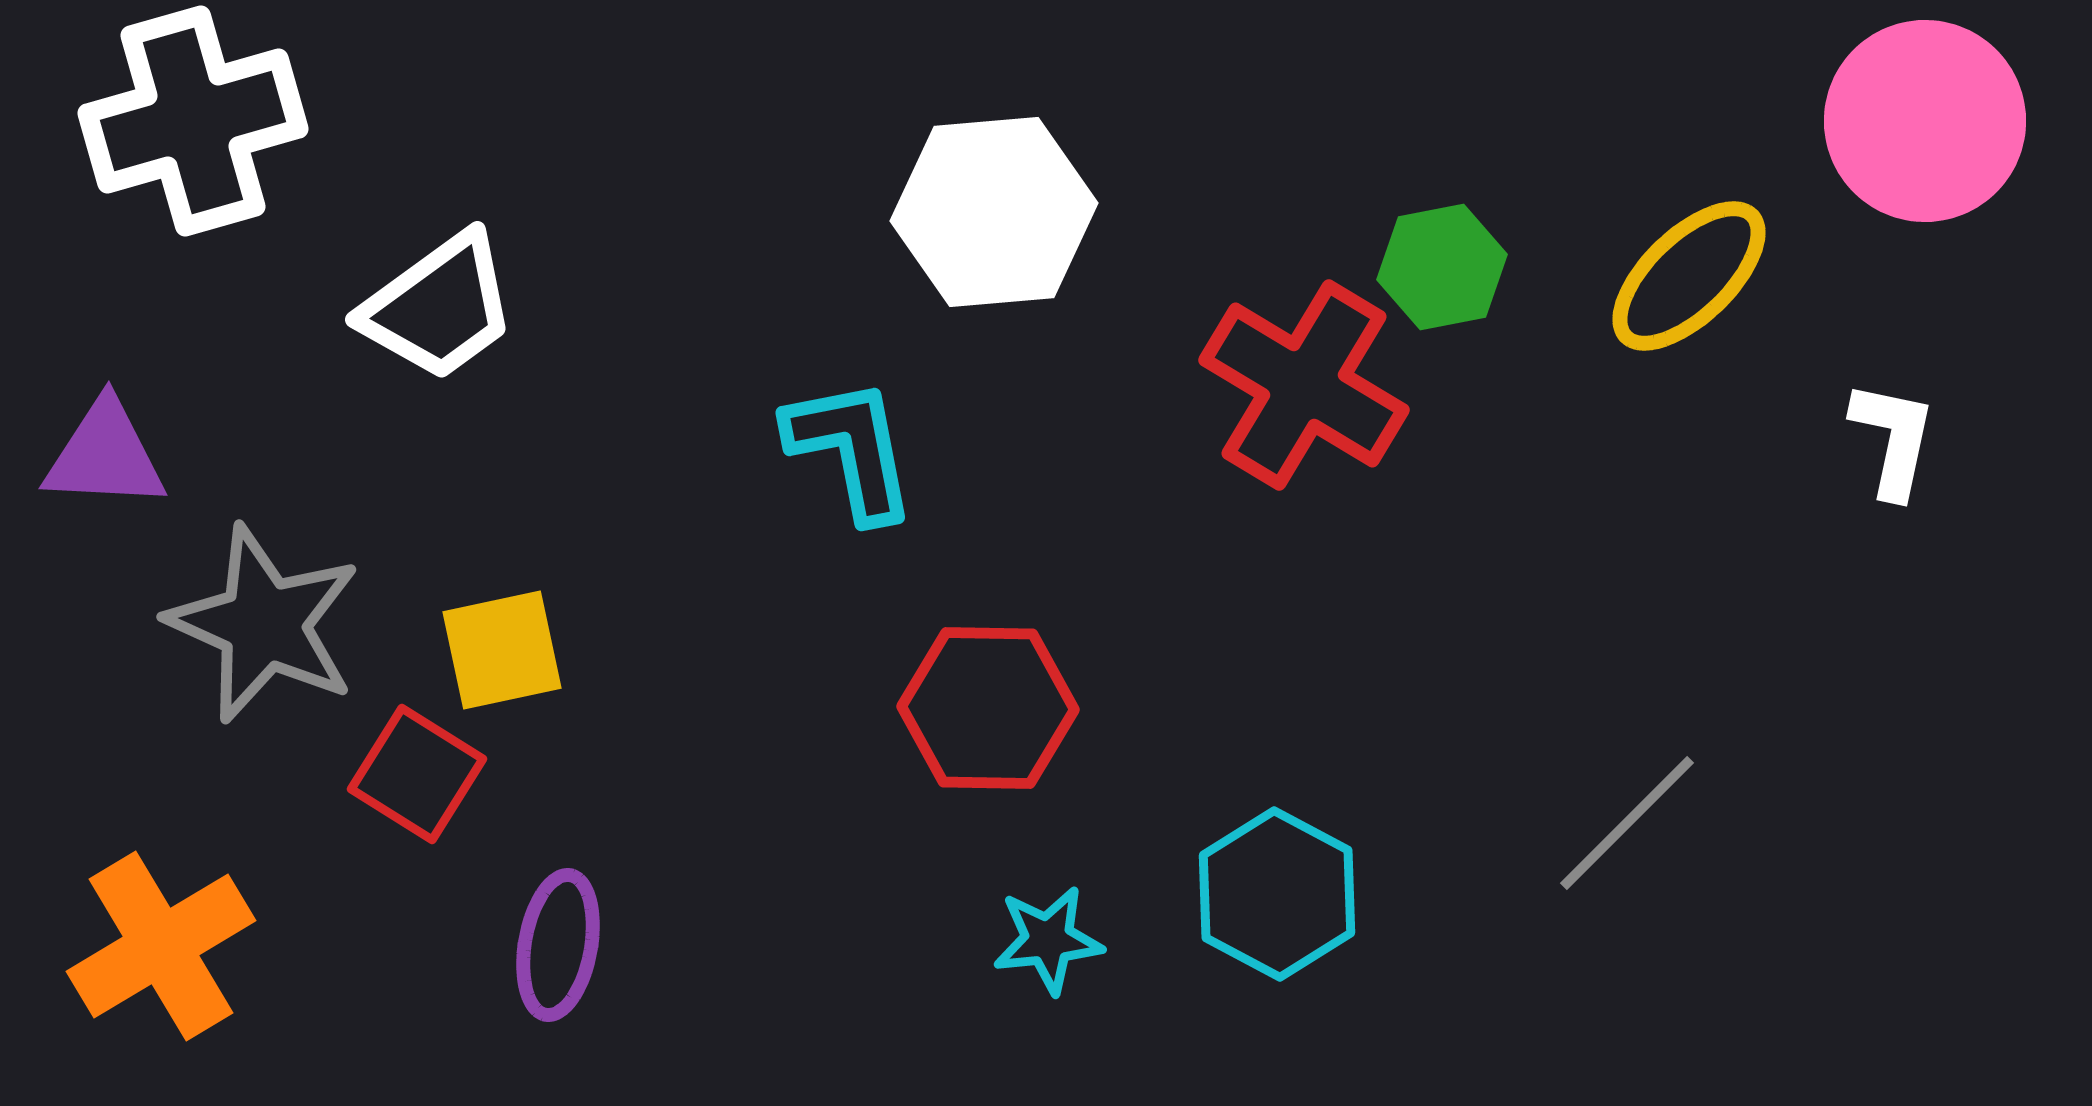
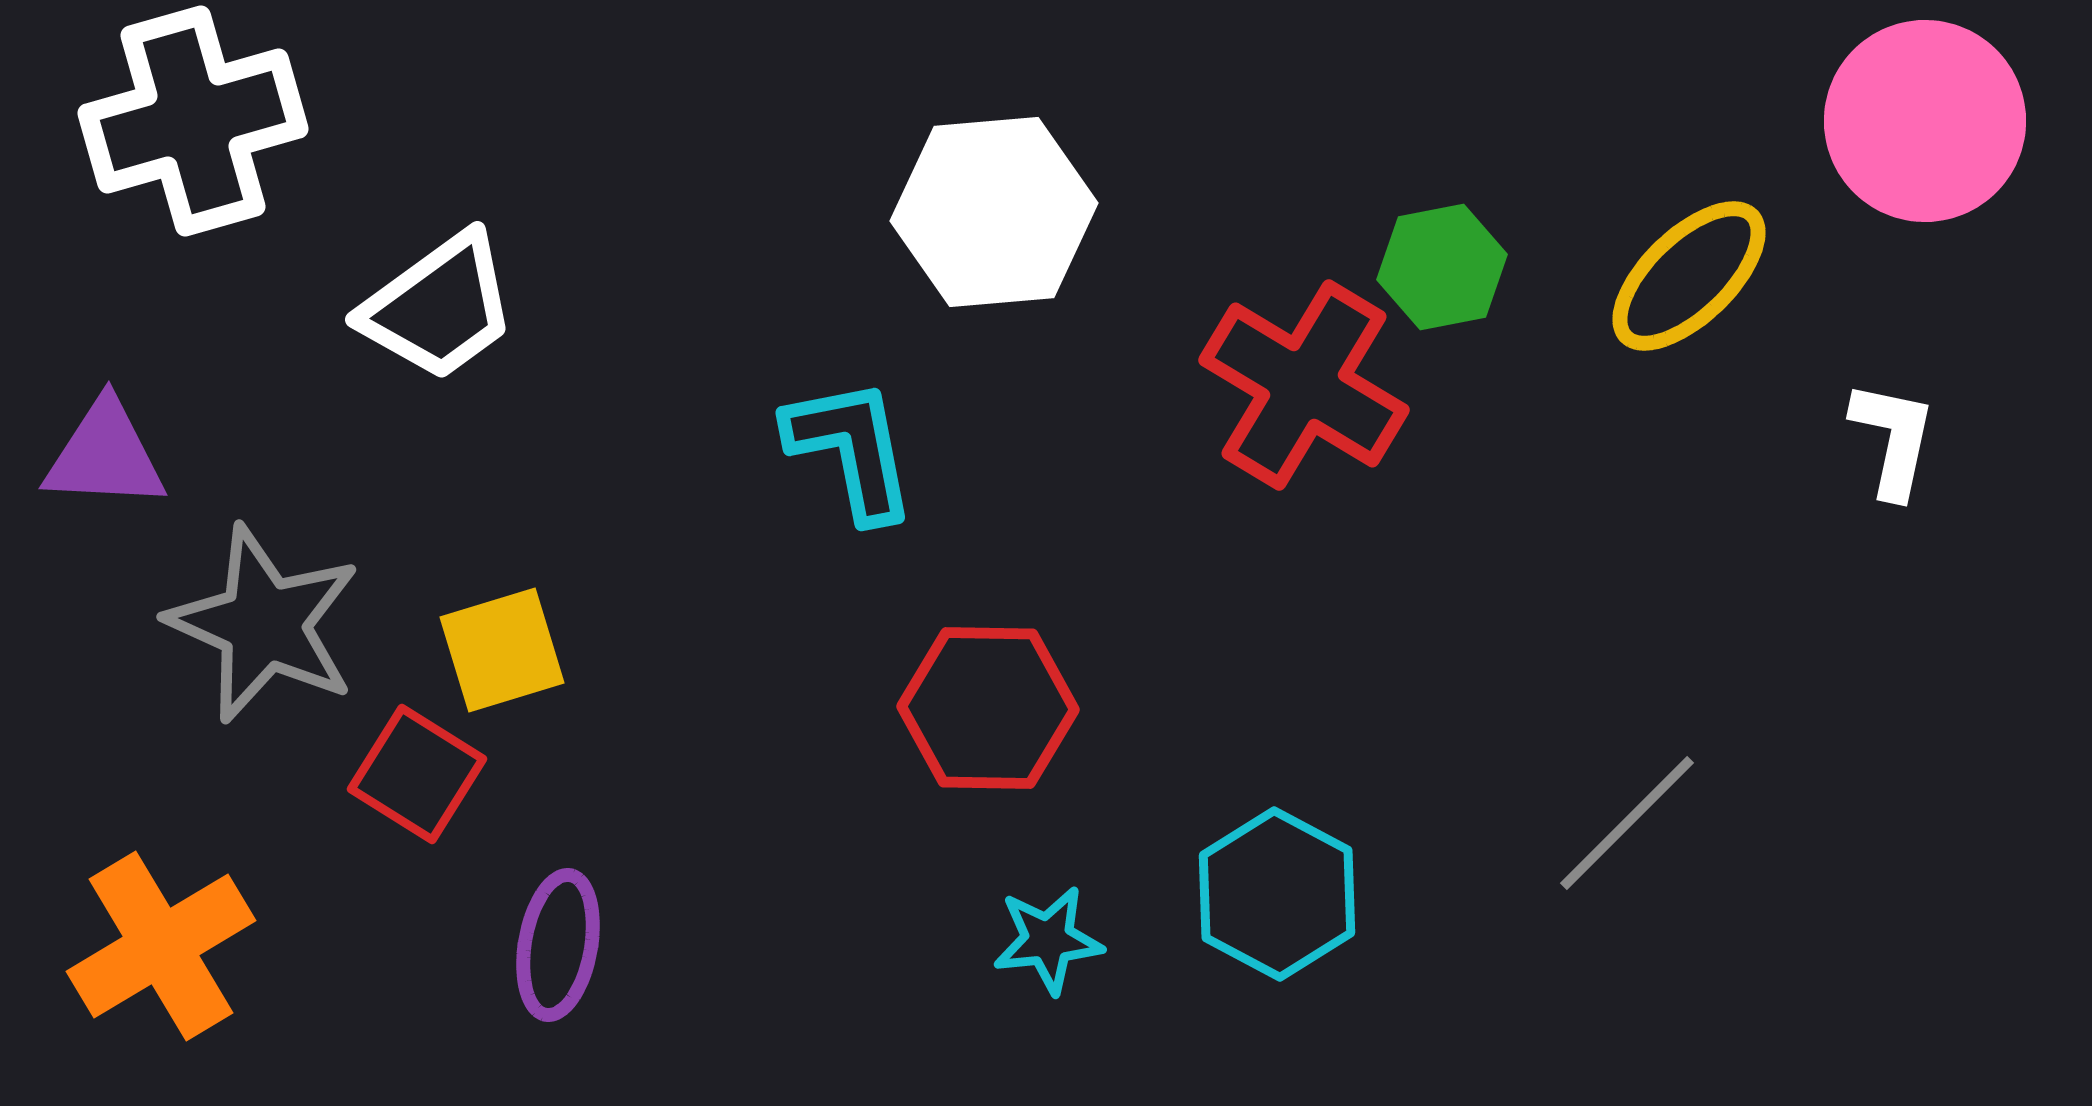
yellow square: rotated 5 degrees counterclockwise
